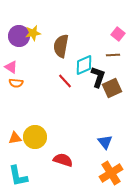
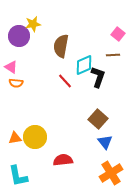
yellow star: moved 9 px up
brown square: moved 14 px left, 31 px down; rotated 24 degrees counterclockwise
red semicircle: rotated 24 degrees counterclockwise
